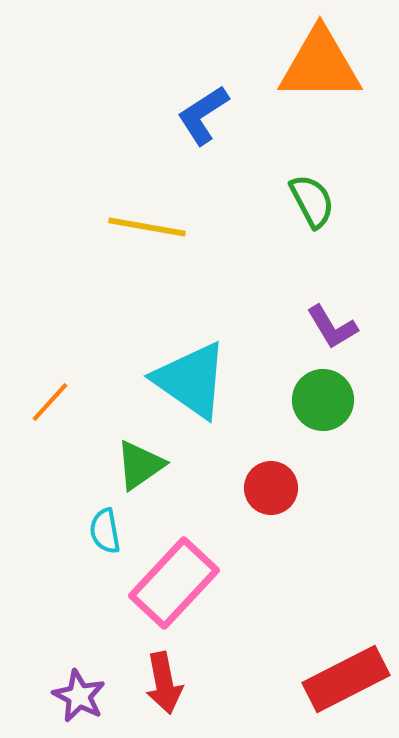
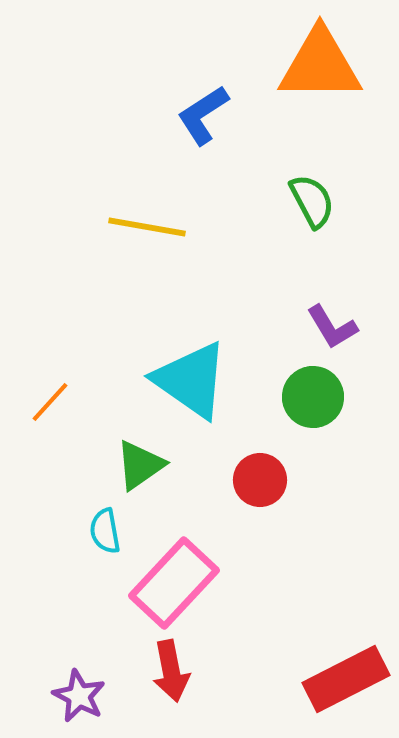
green circle: moved 10 px left, 3 px up
red circle: moved 11 px left, 8 px up
red arrow: moved 7 px right, 12 px up
